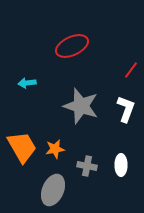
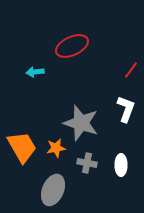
cyan arrow: moved 8 px right, 11 px up
gray star: moved 17 px down
orange star: moved 1 px right, 1 px up
gray cross: moved 3 px up
